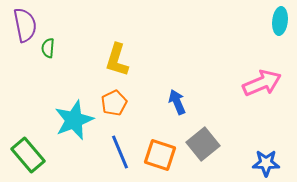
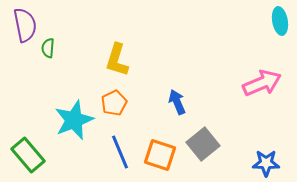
cyan ellipse: rotated 16 degrees counterclockwise
